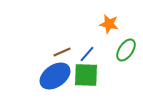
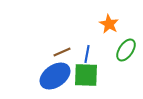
orange star: rotated 18 degrees clockwise
blue line: rotated 30 degrees counterclockwise
